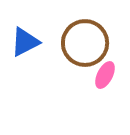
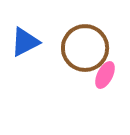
brown circle: moved 5 px down
